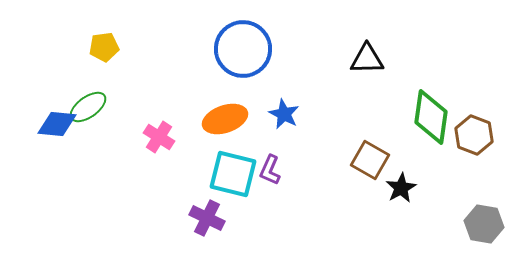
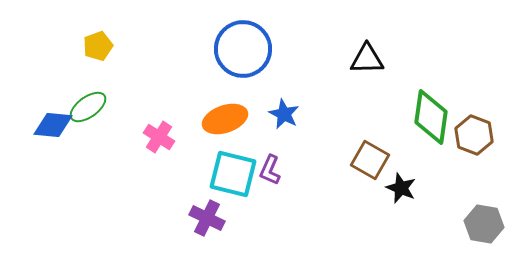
yellow pentagon: moved 6 px left, 1 px up; rotated 12 degrees counterclockwise
blue diamond: moved 4 px left, 1 px down
black star: rotated 20 degrees counterclockwise
